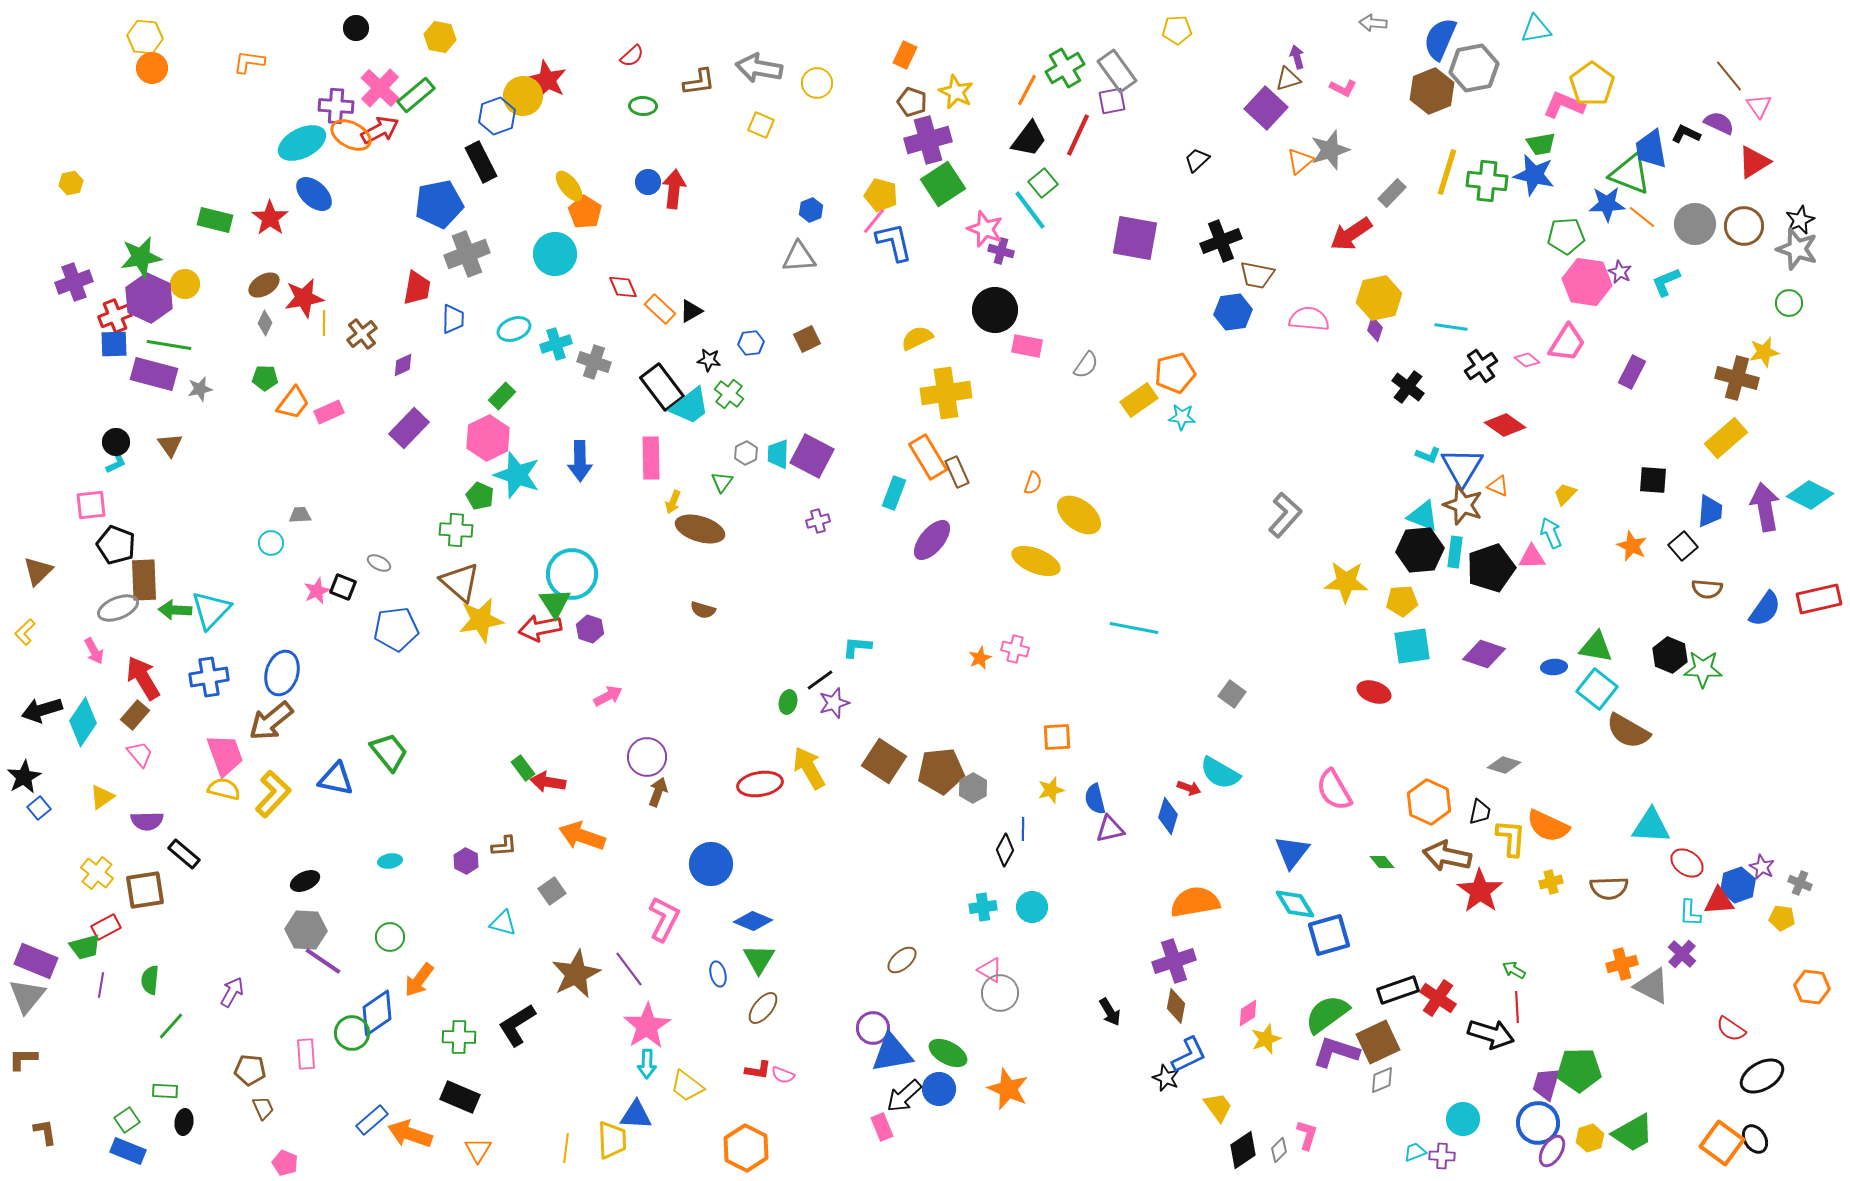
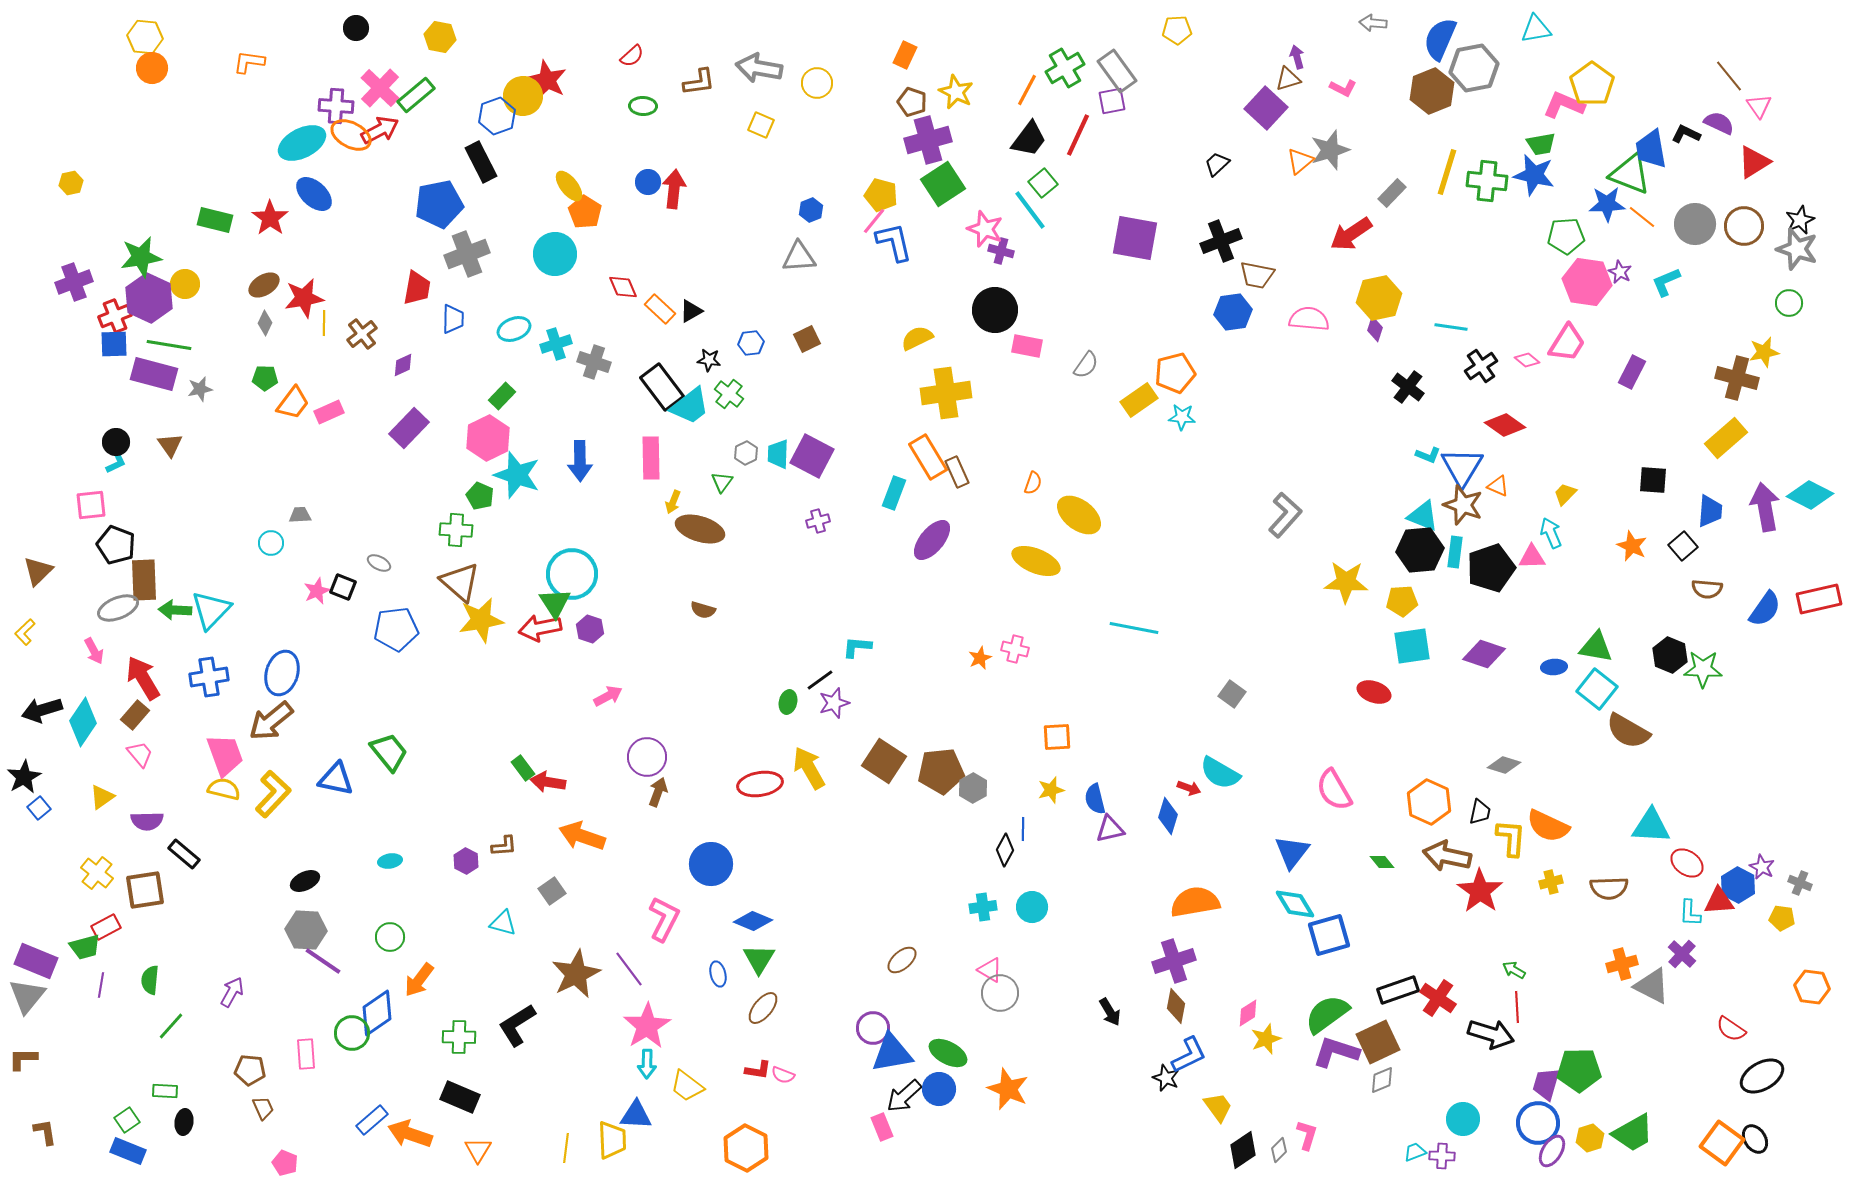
black trapezoid at (1197, 160): moved 20 px right, 4 px down
blue hexagon at (1738, 885): rotated 12 degrees counterclockwise
